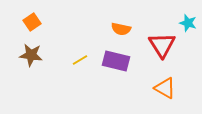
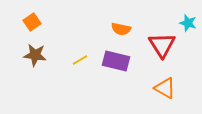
brown star: moved 4 px right
